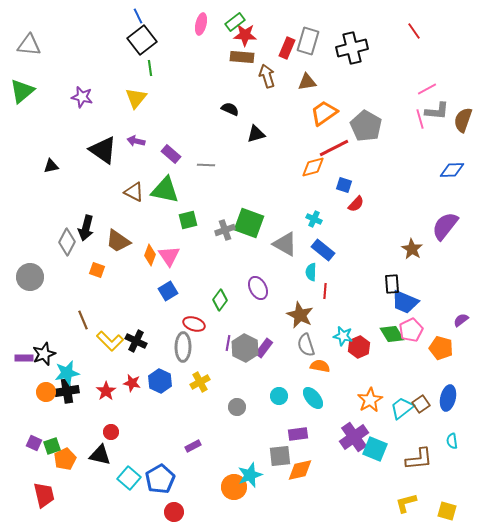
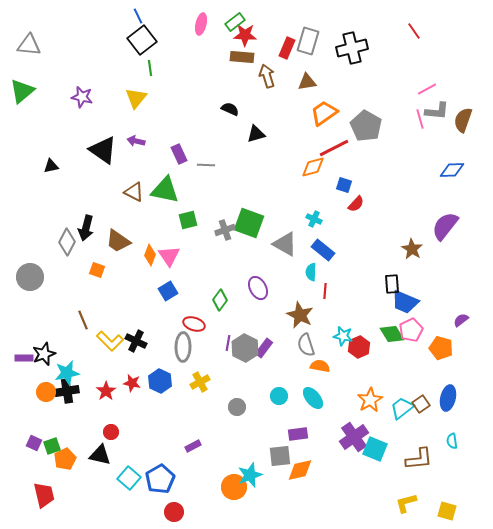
purple rectangle at (171, 154): moved 8 px right; rotated 24 degrees clockwise
